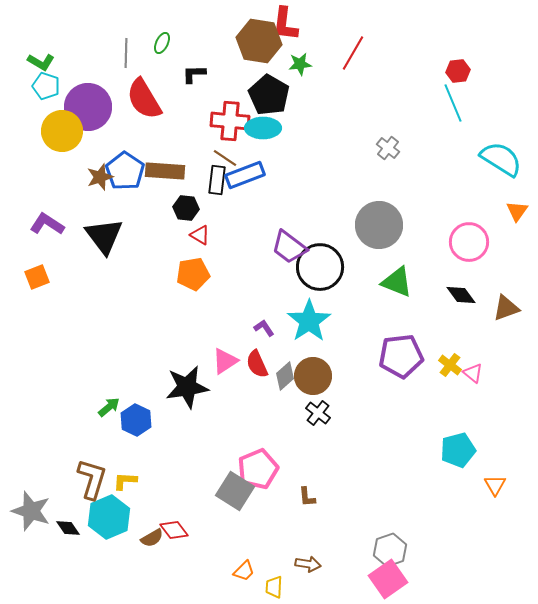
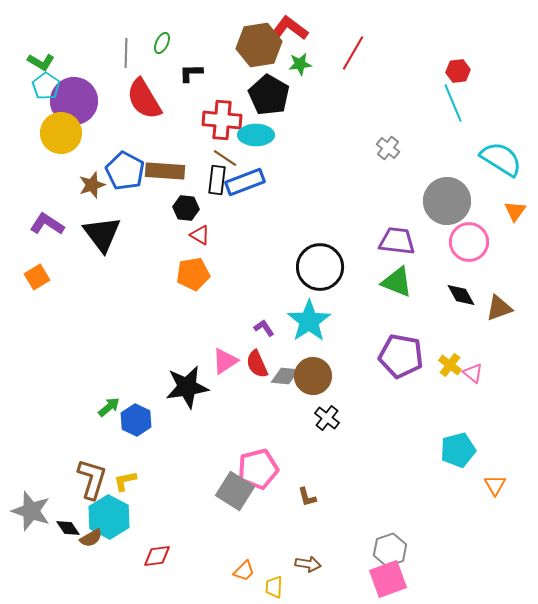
red L-shape at (285, 24): moved 5 px right, 4 px down; rotated 120 degrees clockwise
brown hexagon at (259, 41): moved 4 px down; rotated 18 degrees counterclockwise
black L-shape at (194, 74): moved 3 px left, 1 px up
cyan pentagon at (46, 86): rotated 16 degrees clockwise
purple circle at (88, 107): moved 14 px left, 6 px up
red cross at (230, 121): moved 8 px left, 1 px up
cyan ellipse at (263, 128): moved 7 px left, 7 px down
yellow circle at (62, 131): moved 1 px left, 2 px down
blue pentagon at (125, 171): rotated 6 degrees counterclockwise
blue rectangle at (245, 175): moved 7 px down
brown star at (100, 177): moved 8 px left, 8 px down
orange triangle at (517, 211): moved 2 px left
gray circle at (379, 225): moved 68 px right, 24 px up
black triangle at (104, 236): moved 2 px left, 2 px up
purple trapezoid at (289, 247): moved 108 px right, 6 px up; rotated 150 degrees clockwise
orange square at (37, 277): rotated 10 degrees counterclockwise
black diamond at (461, 295): rotated 8 degrees clockwise
brown triangle at (506, 308): moved 7 px left
purple pentagon at (401, 356): rotated 18 degrees clockwise
gray diamond at (285, 376): rotated 48 degrees clockwise
black cross at (318, 413): moved 9 px right, 5 px down
pink pentagon at (258, 469): rotated 9 degrees clockwise
yellow L-shape at (125, 481): rotated 15 degrees counterclockwise
brown L-shape at (307, 497): rotated 10 degrees counterclockwise
cyan hexagon at (109, 517): rotated 9 degrees counterclockwise
red diamond at (174, 530): moved 17 px left, 26 px down; rotated 60 degrees counterclockwise
brown semicircle at (152, 538): moved 61 px left
pink square at (388, 579): rotated 15 degrees clockwise
